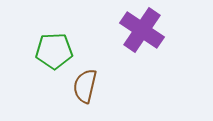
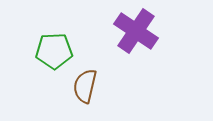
purple cross: moved 6 px left, 1 px down
